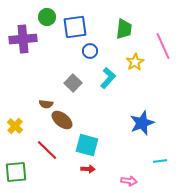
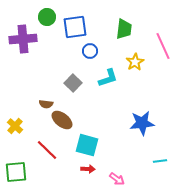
cyan L-shape: rotated 30 degrees clockwise
blue star: rotated 15 degrees clockwise
pink arrow: moved 12 px left, 2 px up; rotated 28 degrees clockwise
